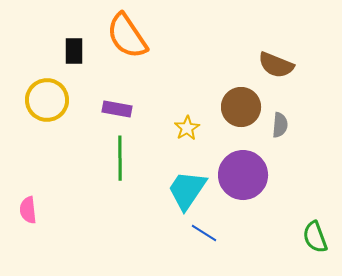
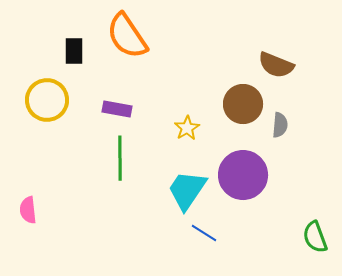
brown circle: moved 2 px right, 3 px up
